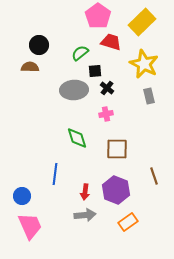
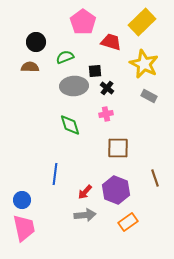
pink pentagon: moved 15 px left, 6 px down
black circle: moved 3 px left, 3 px up
green semicircle: moved 15 px left, 4 px down; rotated 18 degrees clockwise
gray ellipse: moved 4 px up
gray rectangle: rotated 49 degrees counterclockwise
green diamond: moved 7 px left, 13 px up
brown square: moved 1 px right, 1 px up
brown line: moved 1 px right, 2 px down
red arrow: rotated 35 degrees clockwise
blue circle: moved 4 px down
pink trapezoid: moved 6 px left, 2 px down; rotated 12 degrees clockwise
